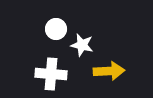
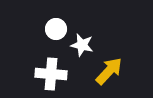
yellow arrow: rotated 44 degrees counterclockwise
